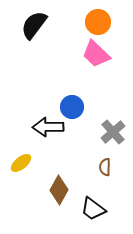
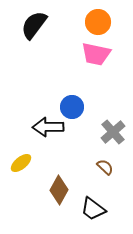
pink trapezoid: rotated 32 degrees counterclockwise
brown semicircle: rotated 132 degrees clockwise
